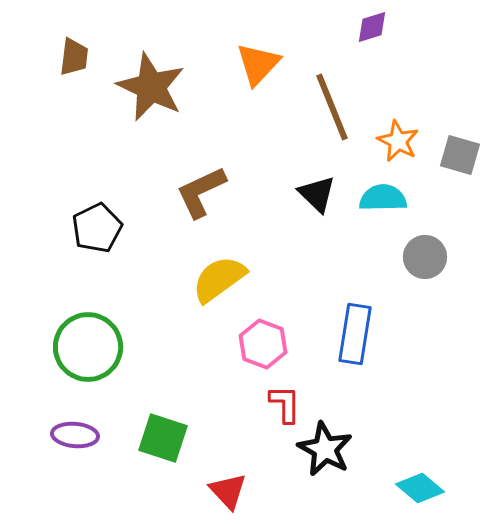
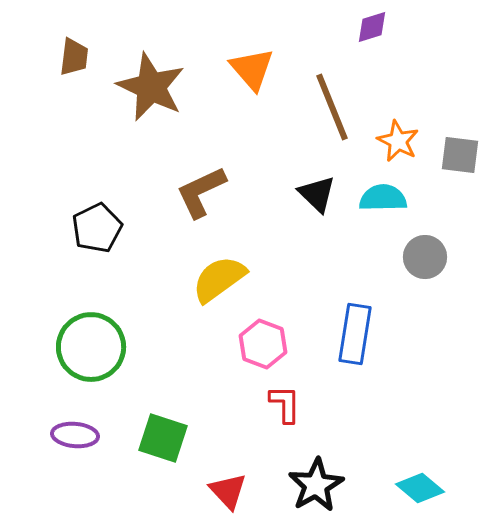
orange triangle: moved 6 px left, 5 px down; rotated 24 degrees counterclockwise
gray square: rotated 9 degrees counterclockwise
green circle: moved 3 px right
black star: moved 9 px left, 36 px down; rotated 14 degrees clockwise
